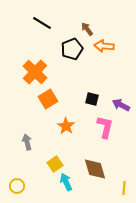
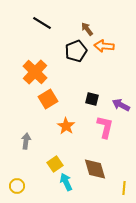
black pentagon: moved 4 px right, 2 px down
gray arrow: moved 1 px left, 1 px up; rotated 21 degrees clockwise
